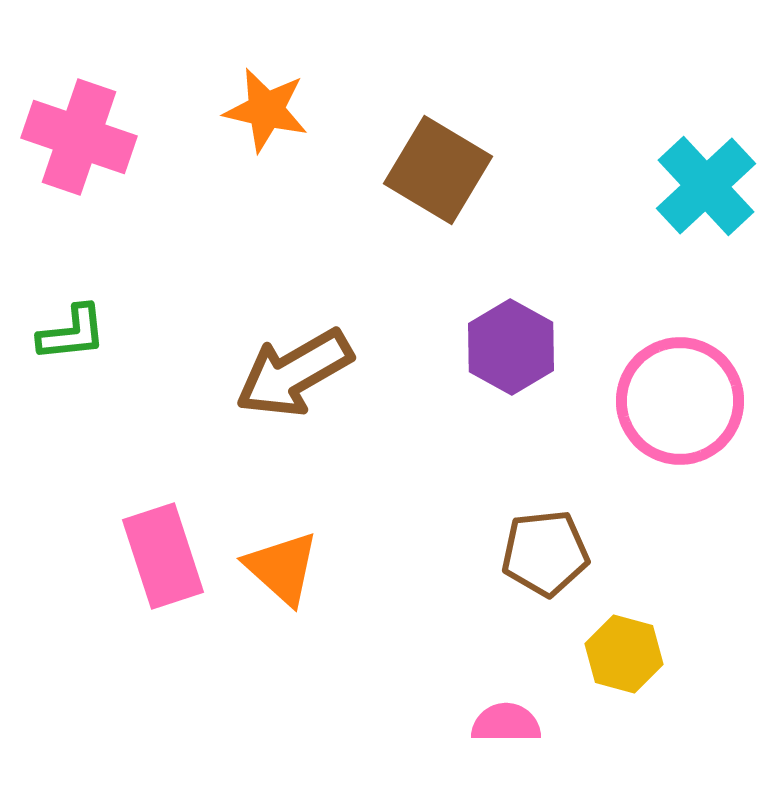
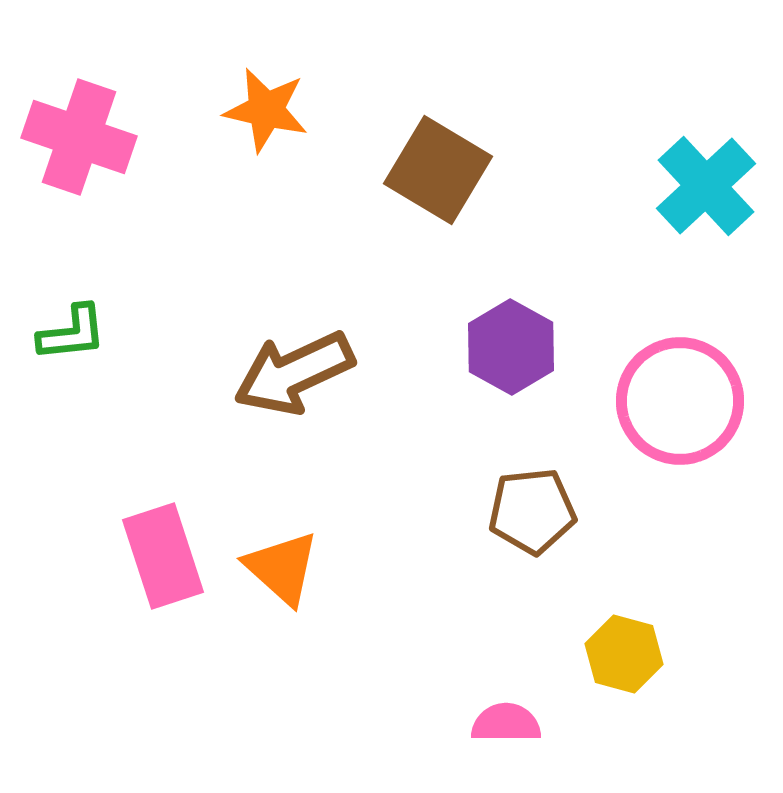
brown arrow: rotated 5 degrees clockwise
brown pentagon: moved 13 px left, 42 px up
